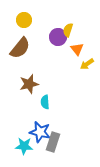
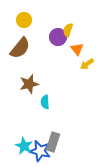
blue star: moved 19 px down
cyan star: rotated 24 degrees clockwise
